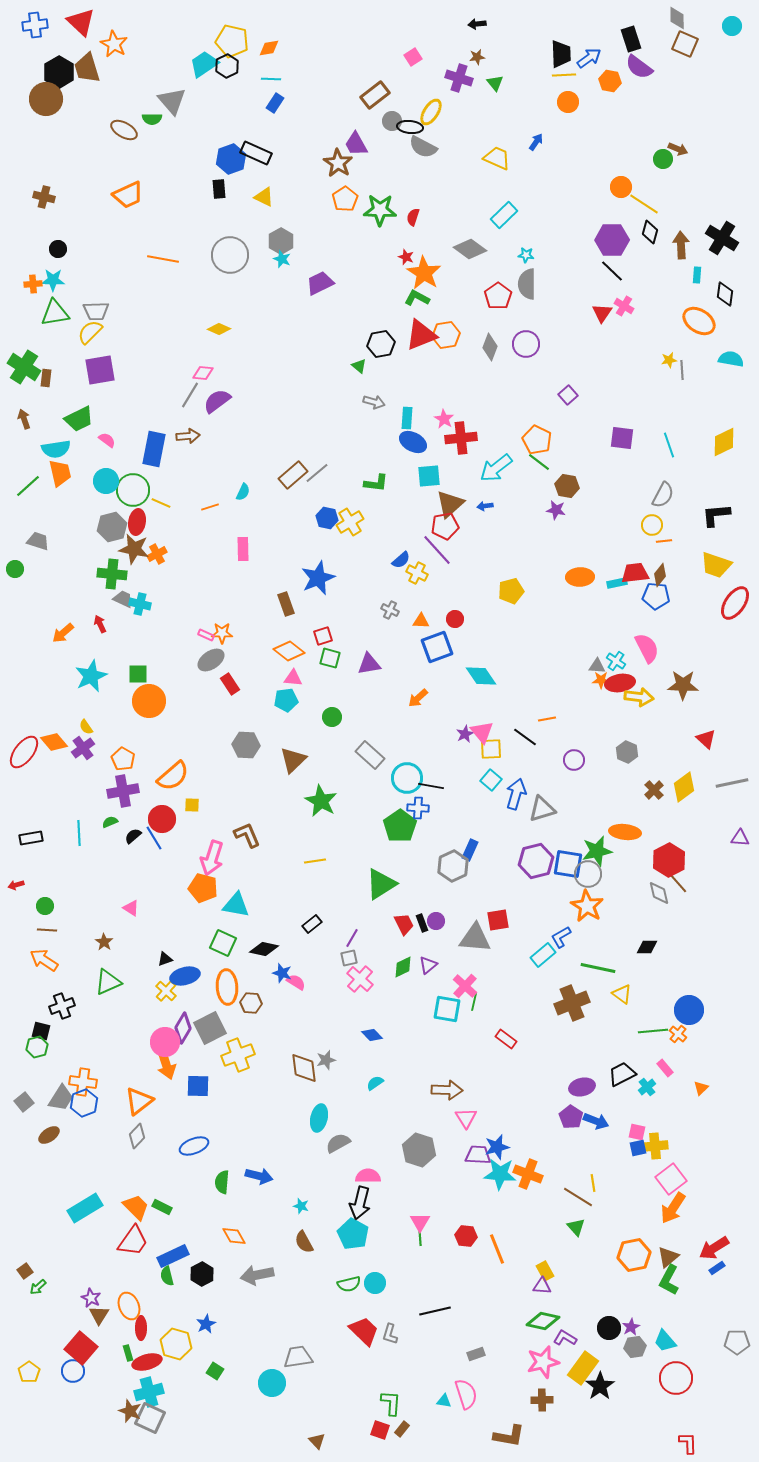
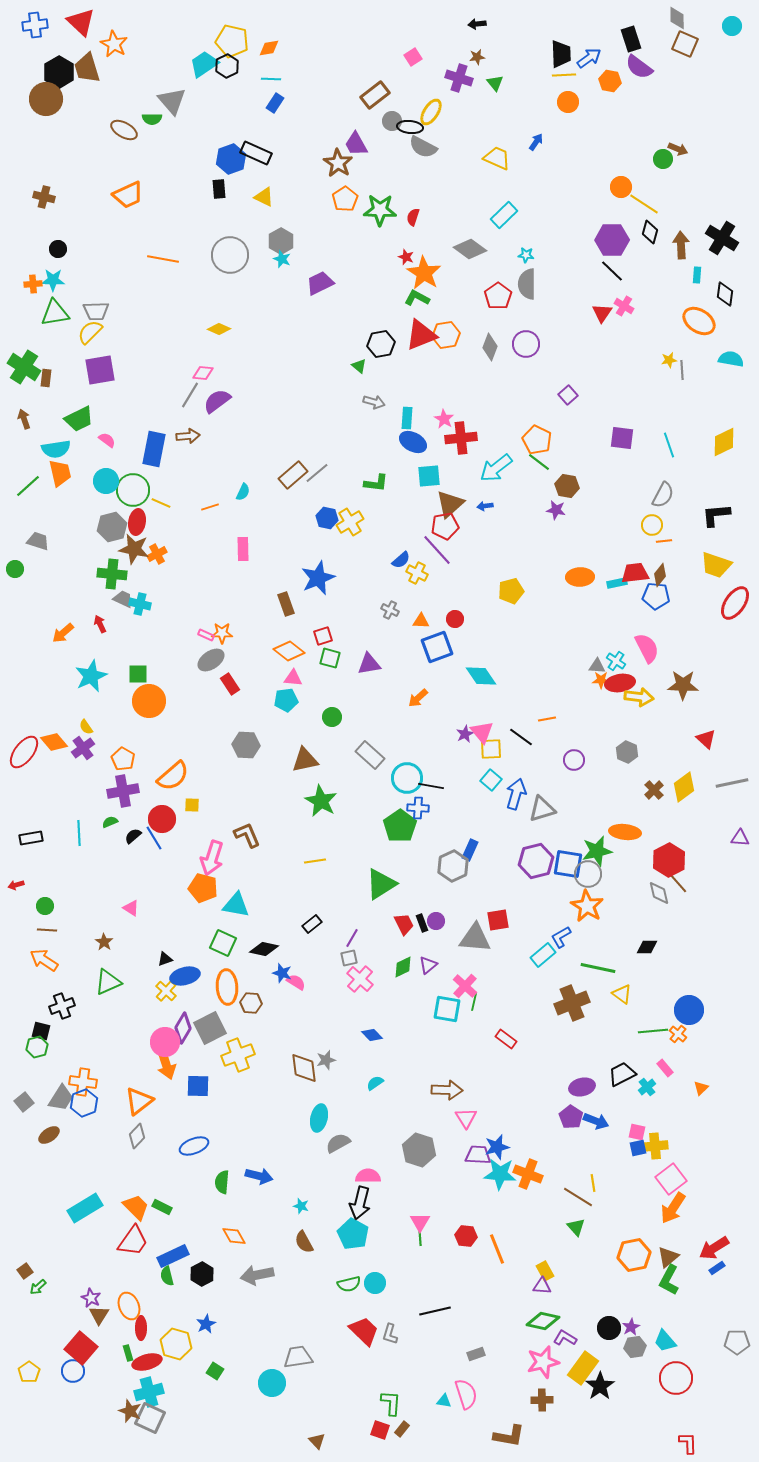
black line at (525, 737): moved 4 px left
brown triangle at (293, 760): moved 12 px right; rotated 32 degrees clockwise
